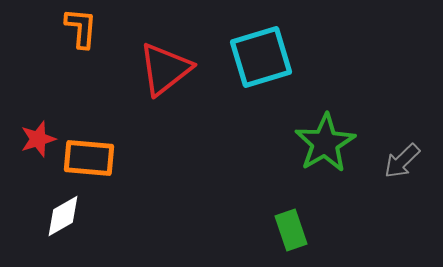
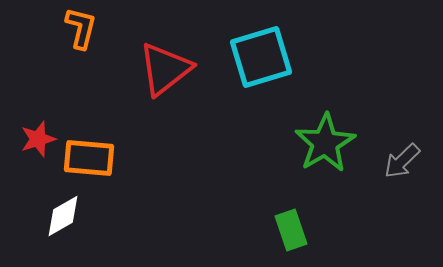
orange L-shape: rotated 9 degrees clockwise
